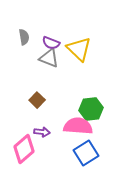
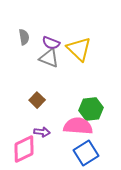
pink diamond: rotated 16 degrees clockwise
